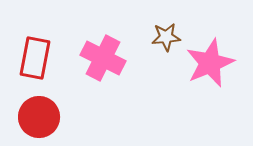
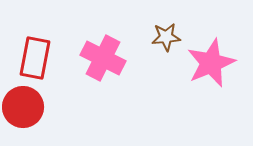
pink star: moved 1 px right
red circle: moved 16 px left, 10 px up
